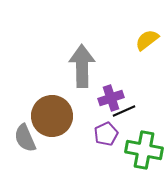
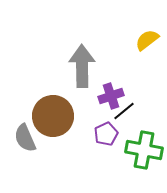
purple cross: moved 2 px up
black line: rotated 15 degrees counterclockwise
brown circle: moved 1 px right
